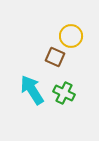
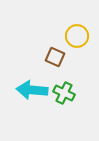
yellow circle: moved 6 px right
cyan arrow: rotated 52 degrees counterclockwise
